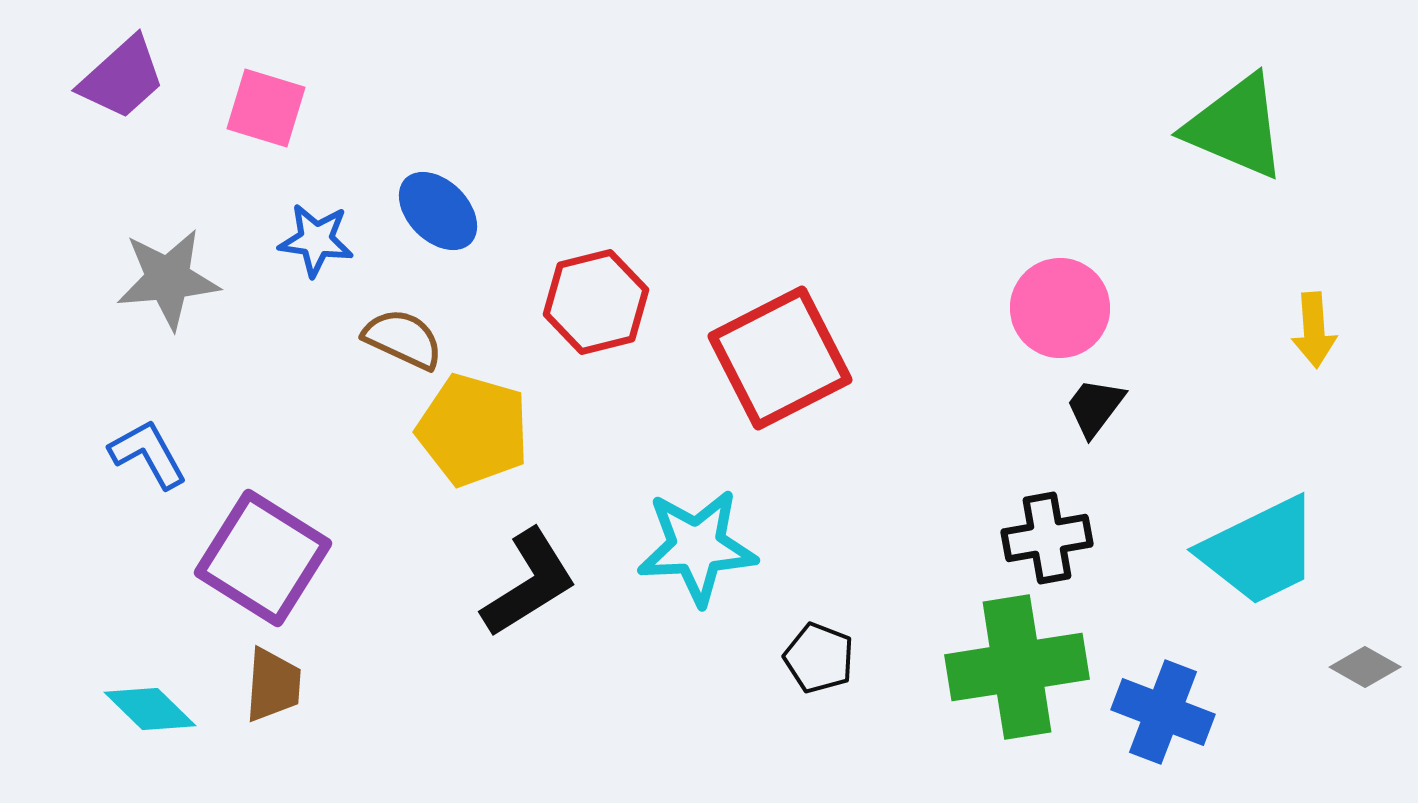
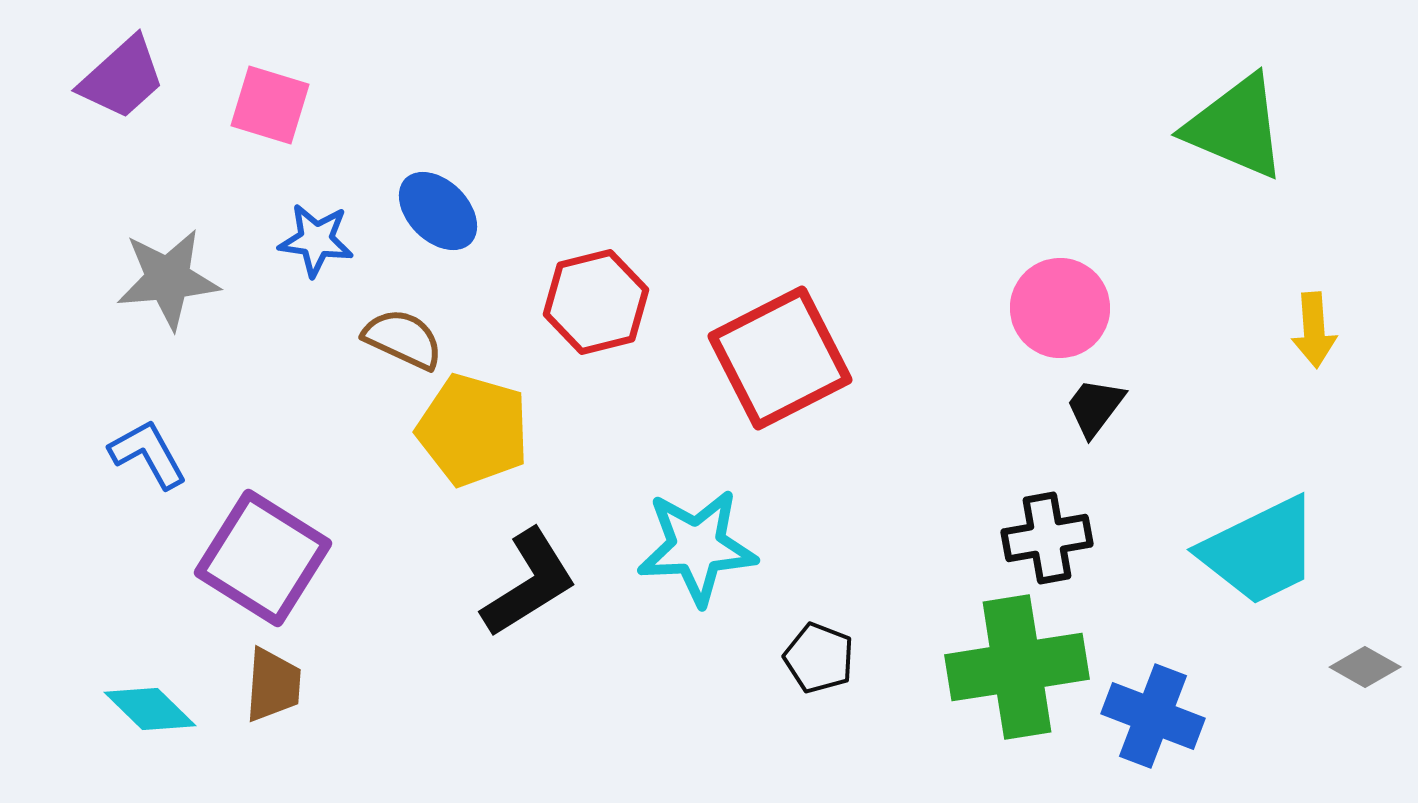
pink square: moved 4 px right, 3 px up
blue cross: moved 10 px left, 4 px down
